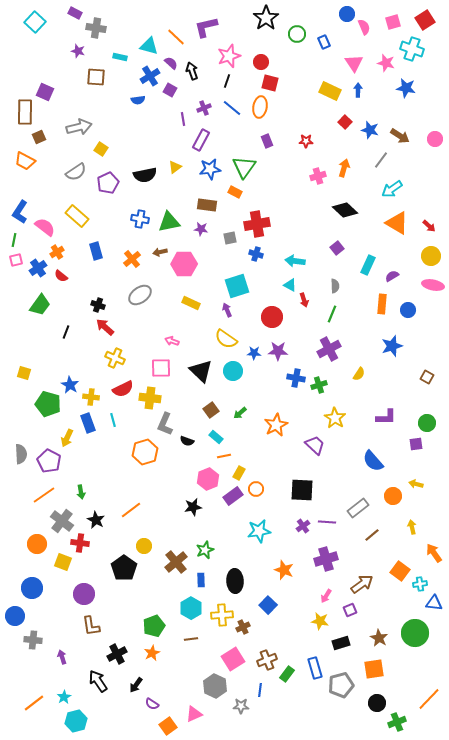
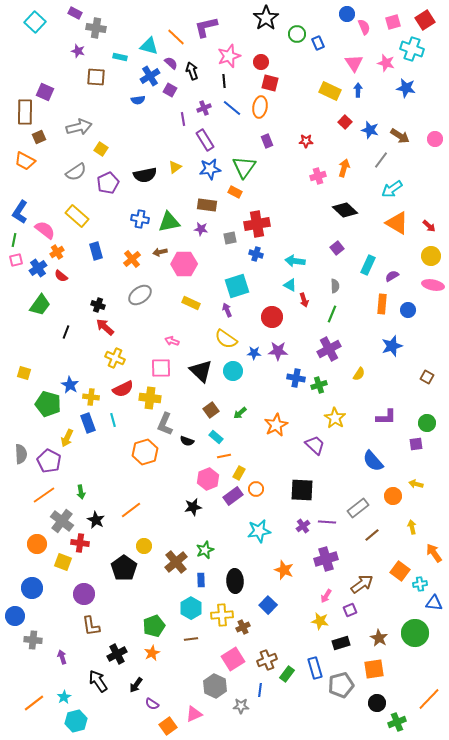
blue rectangle at (324, 42): moved 6 px left, 1 px down
black line at (227, 81): moved 3 px left; rotated 24 degrees counterclockwise
purple rectangle at (201, 140): moved 4 px right; rotated 60 degrees counterclockwise
pink semicircle at (45, 227): moved 3 px down
